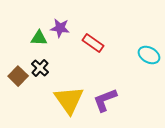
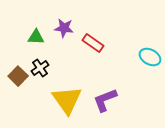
purple star: moved 4 px right
green triangle: moved 3 px left, 1 px up
cyan ellipse: moved 1 px right, 2 px down
black cross: rotated 12 degrees clockwise
yellow triangle: moved 2 px left
